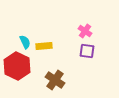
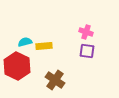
pink cross: moved 1 px right, 1 px down; rotated 16 degrees counterclockwise
cyan semicircle: rotated 80 degrees counterclockwise
